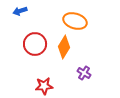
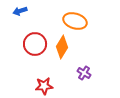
orange diamond: moved 2 px left
